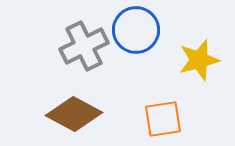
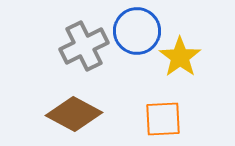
blue circle: moved 1 px right, 1 px down
yellow star: moved 19 px left, 3 px up; rotated 21 degrees counterclockwise
orange square: rotated 6 degrees clockwise
